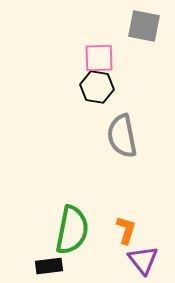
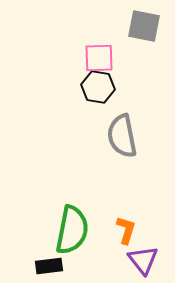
black hexagon: moved 1 px right
